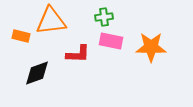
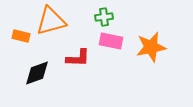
orange triangle: rotated 8 degrees counterclockwise
orange star: rotated 12 degrees counterclockwise
red L-shape: moved 4 px down
